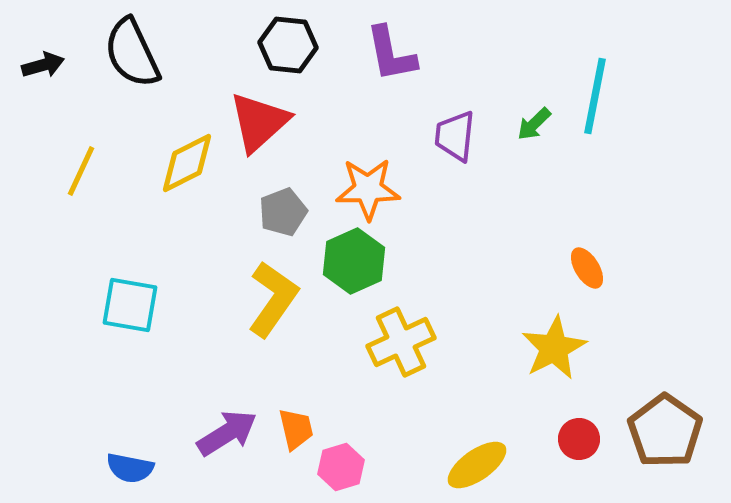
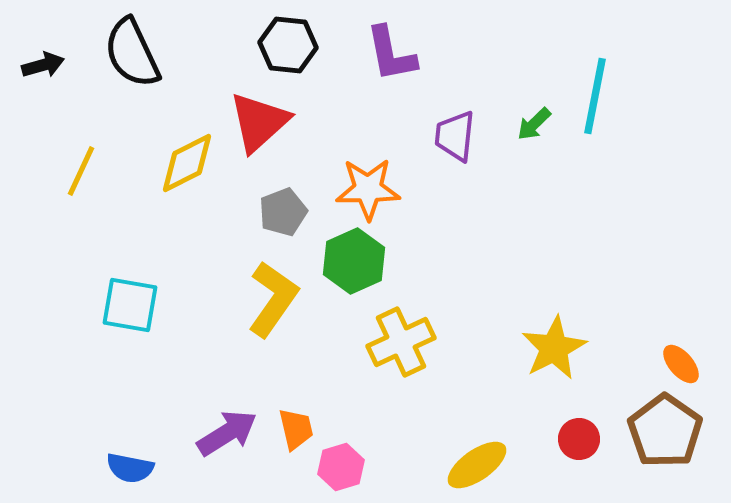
orange ellipse: moved 94 px right, 96 px down; rotated 9 degrees counterclockwise
